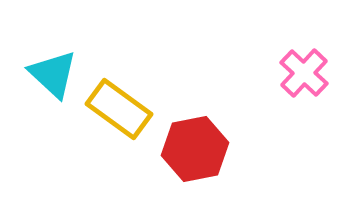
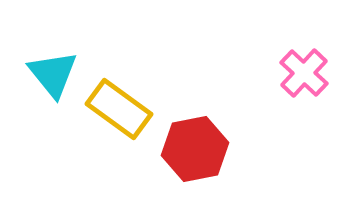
cyan triangle: rotated 8 degrees clockwise
